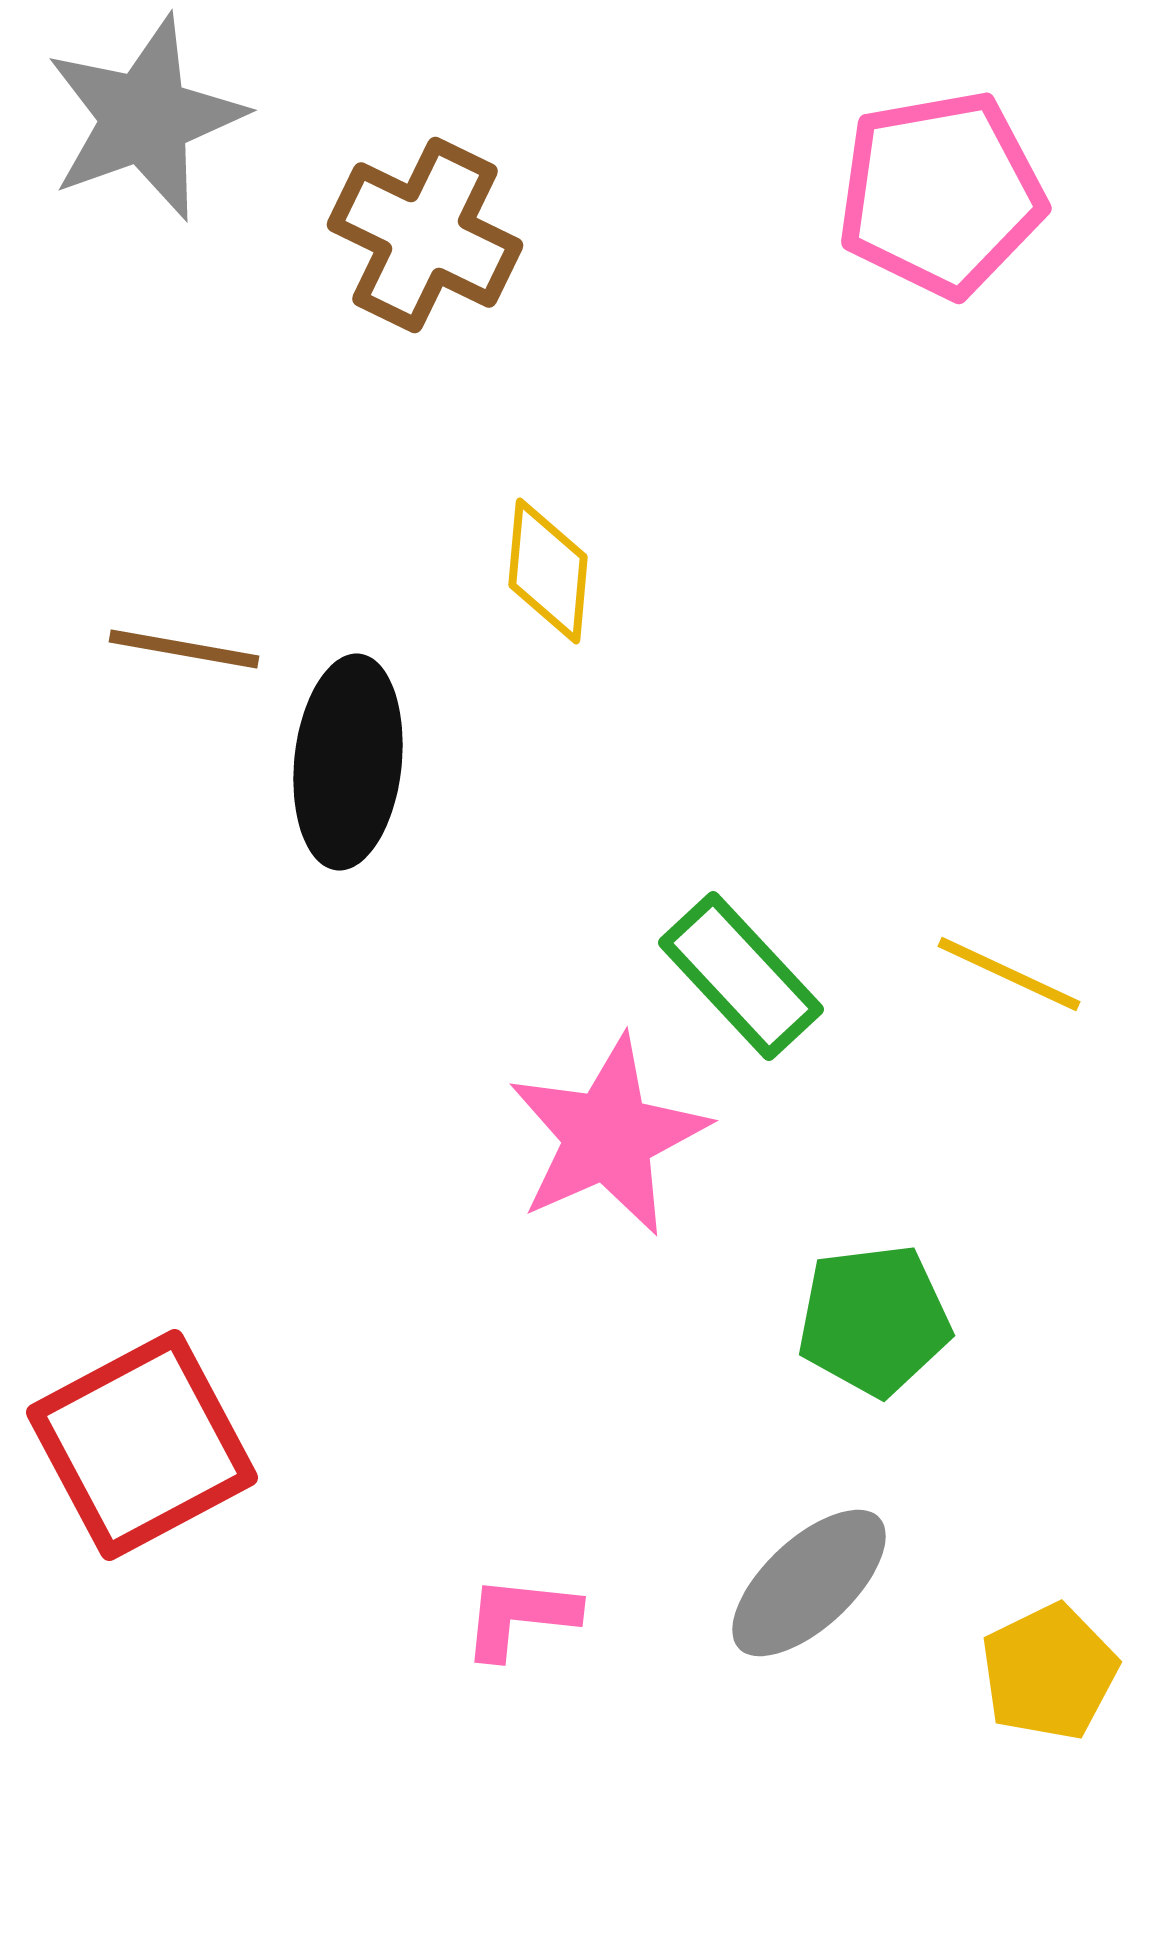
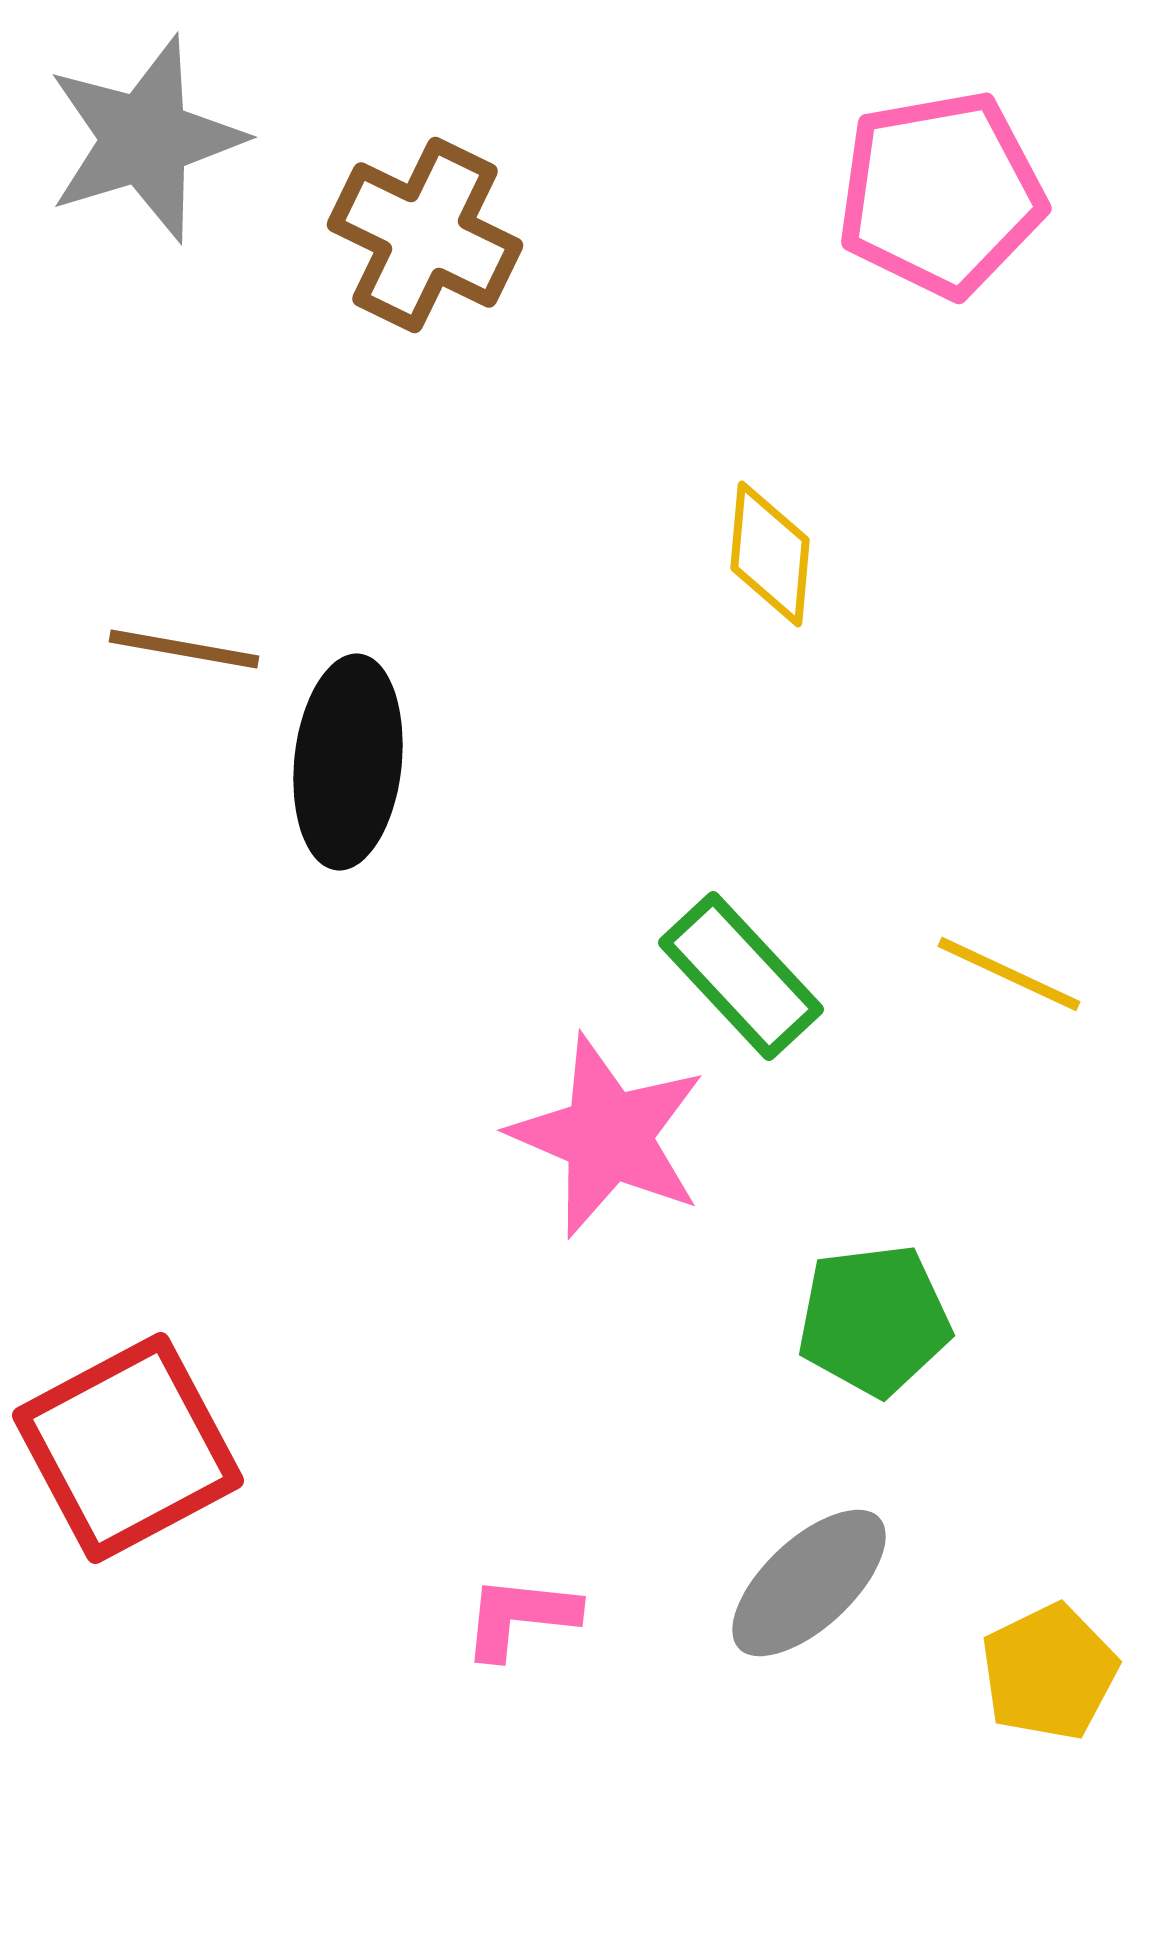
gray star: moved 21 px down; rotated 3 degrees clockwise
yellow diamond: moved 222 px right, 17 px up
pink star: rotated 25 degrees counterclockwise
red square: moved 14 px left, 3 px down
